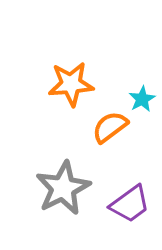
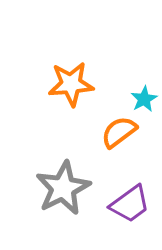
cyan star: moved 2 px right
orange semicircle: moved 9 px right, 5 px down
